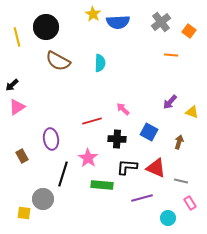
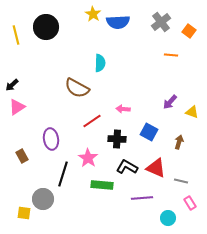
yellow line: moved 1 px left, 2 px up
brown semicircle: moved 19 px right, 27 px down
pink arrow: rotated 40 degrees counterclockwise
red line: rotated 18 degrees counterclockwise
black L-shape: rotated 25 degrees clockwise
purple line: rotated 10 degrees clockwise
